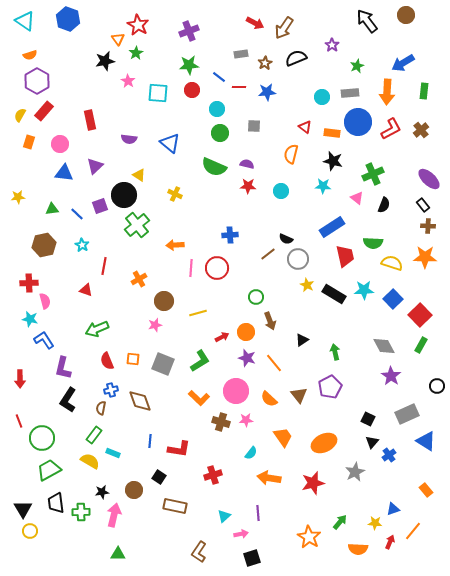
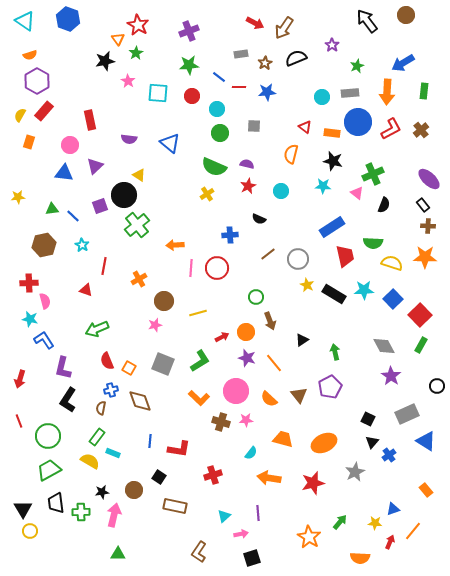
red circle at (192, 90): moved 6 px down
pink circle at (60, 144): moved 10 px right, 1 px down
red star at (248, 186): rotated 28 degrees counterclockwise
yellow cross at (175, 194): moved 32 px right; rotated 32 degrees clockwise
pink triangle at (357, 198): moved 5 px up
blue line at (77, 214): moved 4 px left, 2 px down
black semicircle at (286, 239): moved 27 px left, 20 px up
orange square at (133, 359): moved 4 px left, 9 px down; rotated 24 degrees clockwise
red arrow at (20, 379): rotated 18 degrees clockwise
green rectangle at (94, 435): moved 3 px right, 2 px down
orange trapezoid at (283, 437): moved 2 px down; rotated 40 degrees counterclockwise
green circle at (42, 438): moved 6 px right, 2 px up
orange semicircle at (358, 549): moved 2 px right, 9 px down
